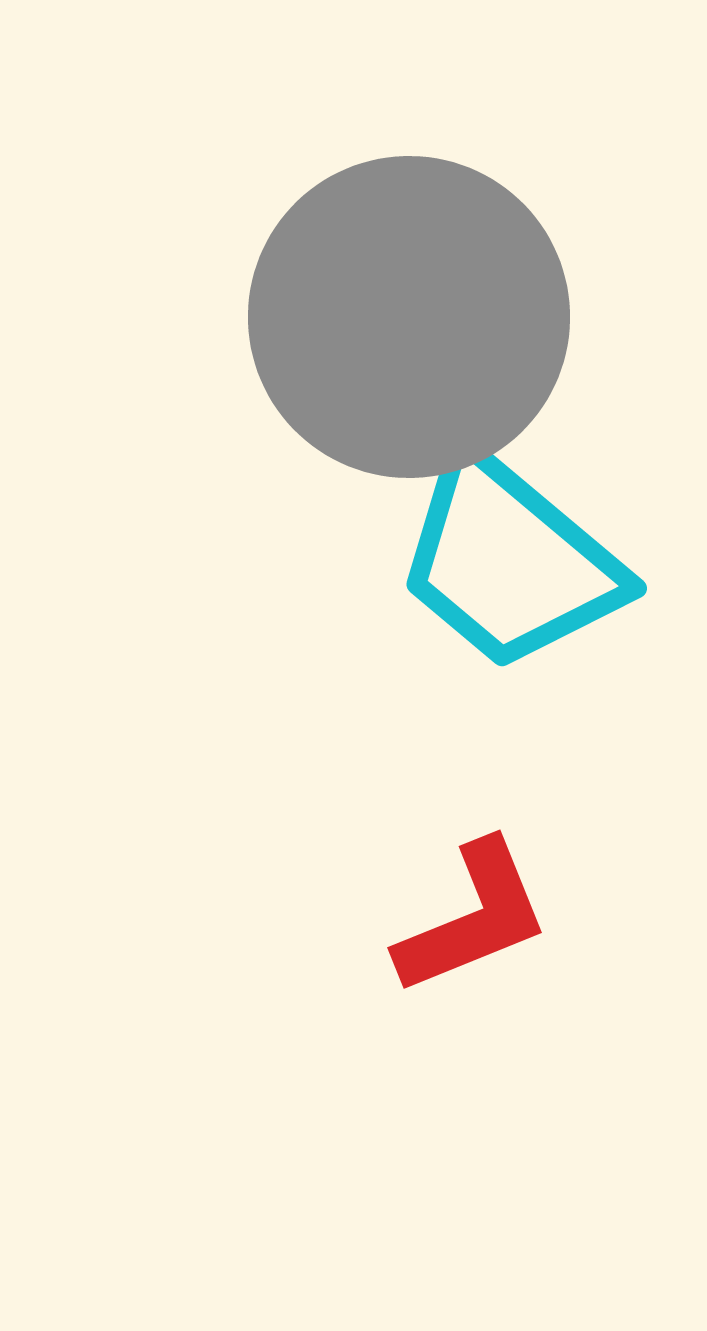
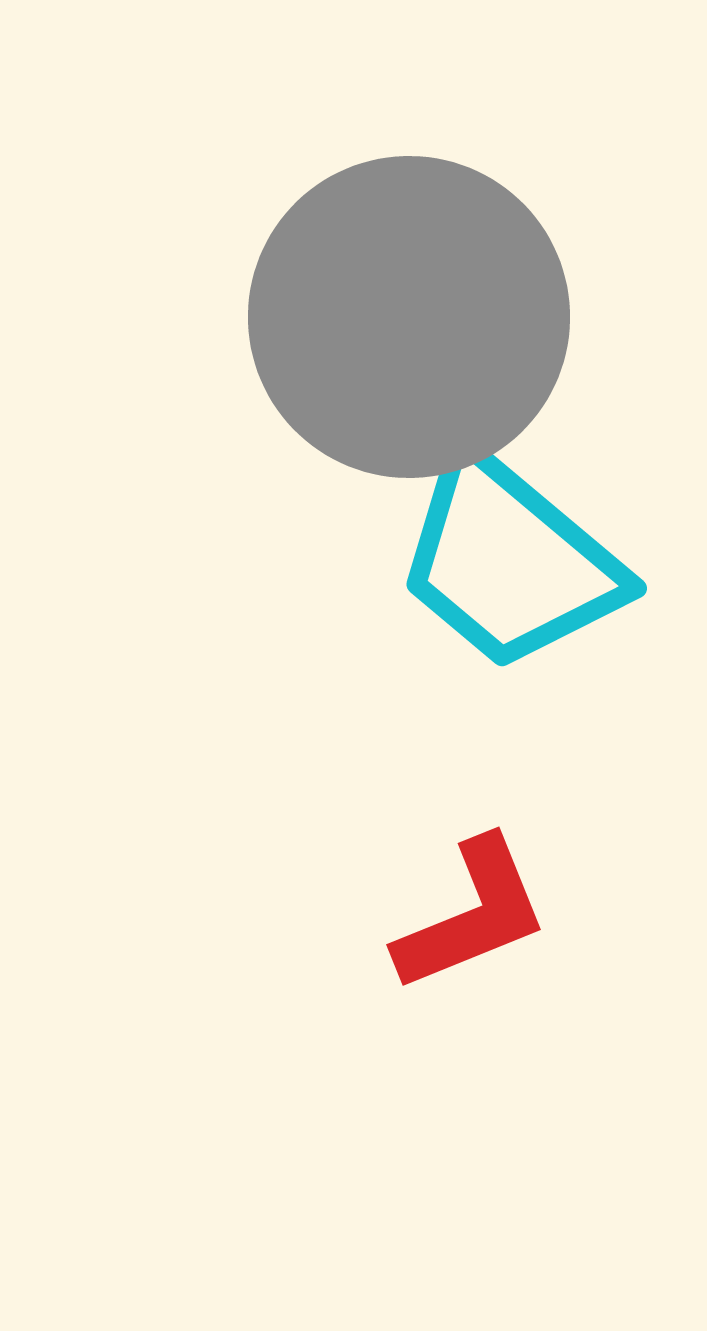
red L-shape: moved 1 px left, 3 px up
